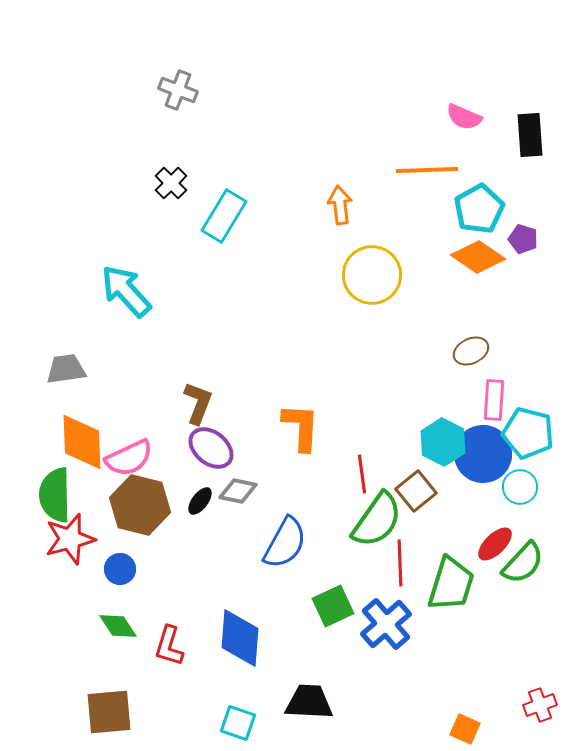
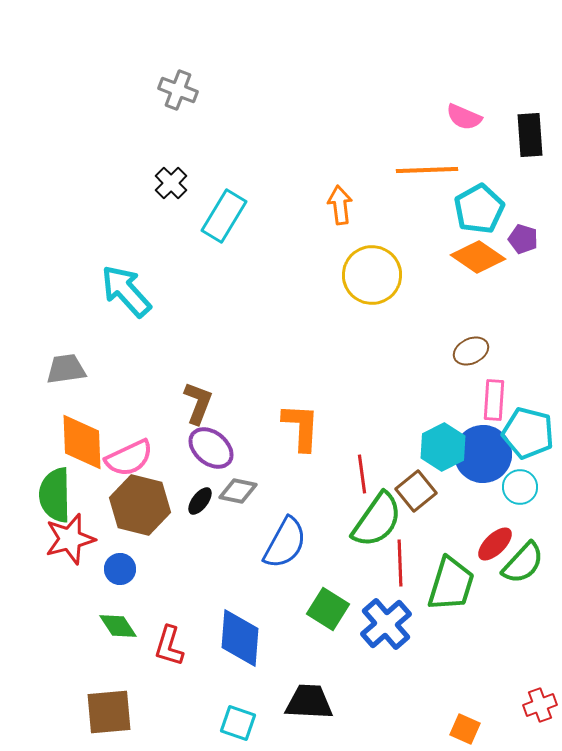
cyan hexagon at (443, 442): moved 5 px down; rotated 6 degrees clockwise
green square at (333, 606): moved 5 px left, 3 px down; rotated 33 degrees counterclockwise
